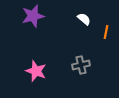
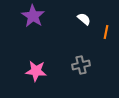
purple star: rotated 25 degrees counterclockwise
pink star: rotated 15 degrees counterclockwise
